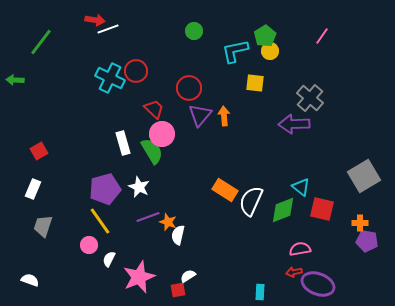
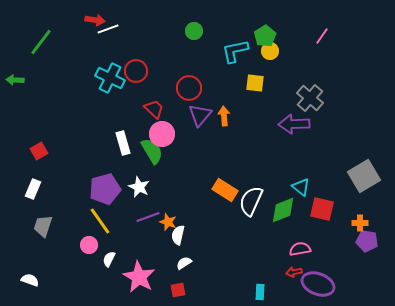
white semicircle at (188, 276): moved 4 px left, 13 px up
pink star at (139, 277): rotated 20 degrees counterclockwise
